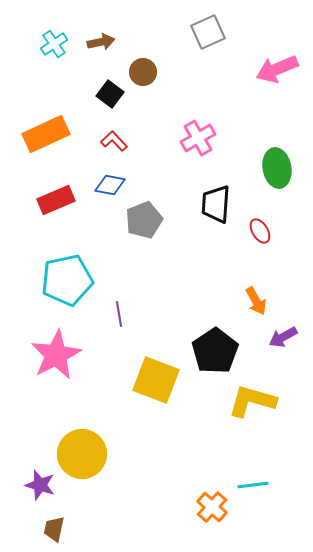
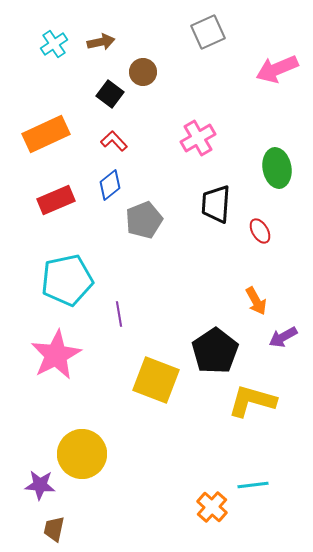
blue diamond: rotated 48 degrees counterclockwise
purple star: rotated 12 degrees counterclockwise
